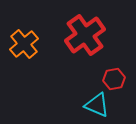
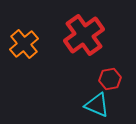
red cross: moved 1 px left
red hexagon: moved 4 px left
